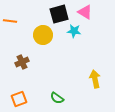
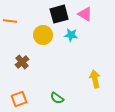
pink triangle: moved 2 px down
cyan star: moved 3 px left, 4 px down
brown cross: rotated 16 degrees counterclockwise
